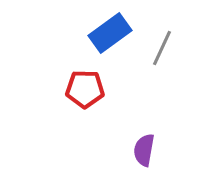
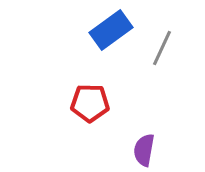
blue rectangle: moved 1 px right, 3 px up
red pentagon: moved 5 px right, 14 px down
